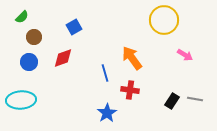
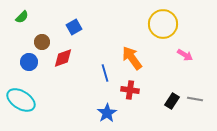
yellow circle: moved 1 px left, 4 px down
brown circle: moved 8 px right, 5 px down
cyan ellipse: rotated 36 degrees clockwise
